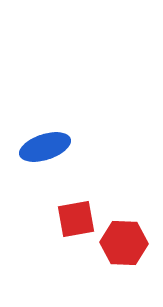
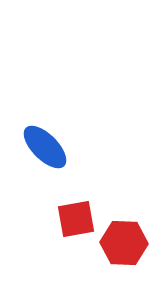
blue ellipse: rotated 63 degrees clockwise
